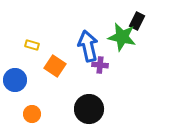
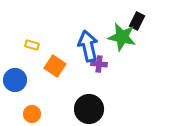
purple cross: moved 1 px left, 1 px up
